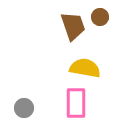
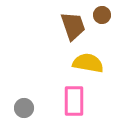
brown circle: moved 2 px right, 2 px up
yellow semicircle: moved 3 px right, 5 px up
pink rectangle: moved 2 px left, 2 px up
